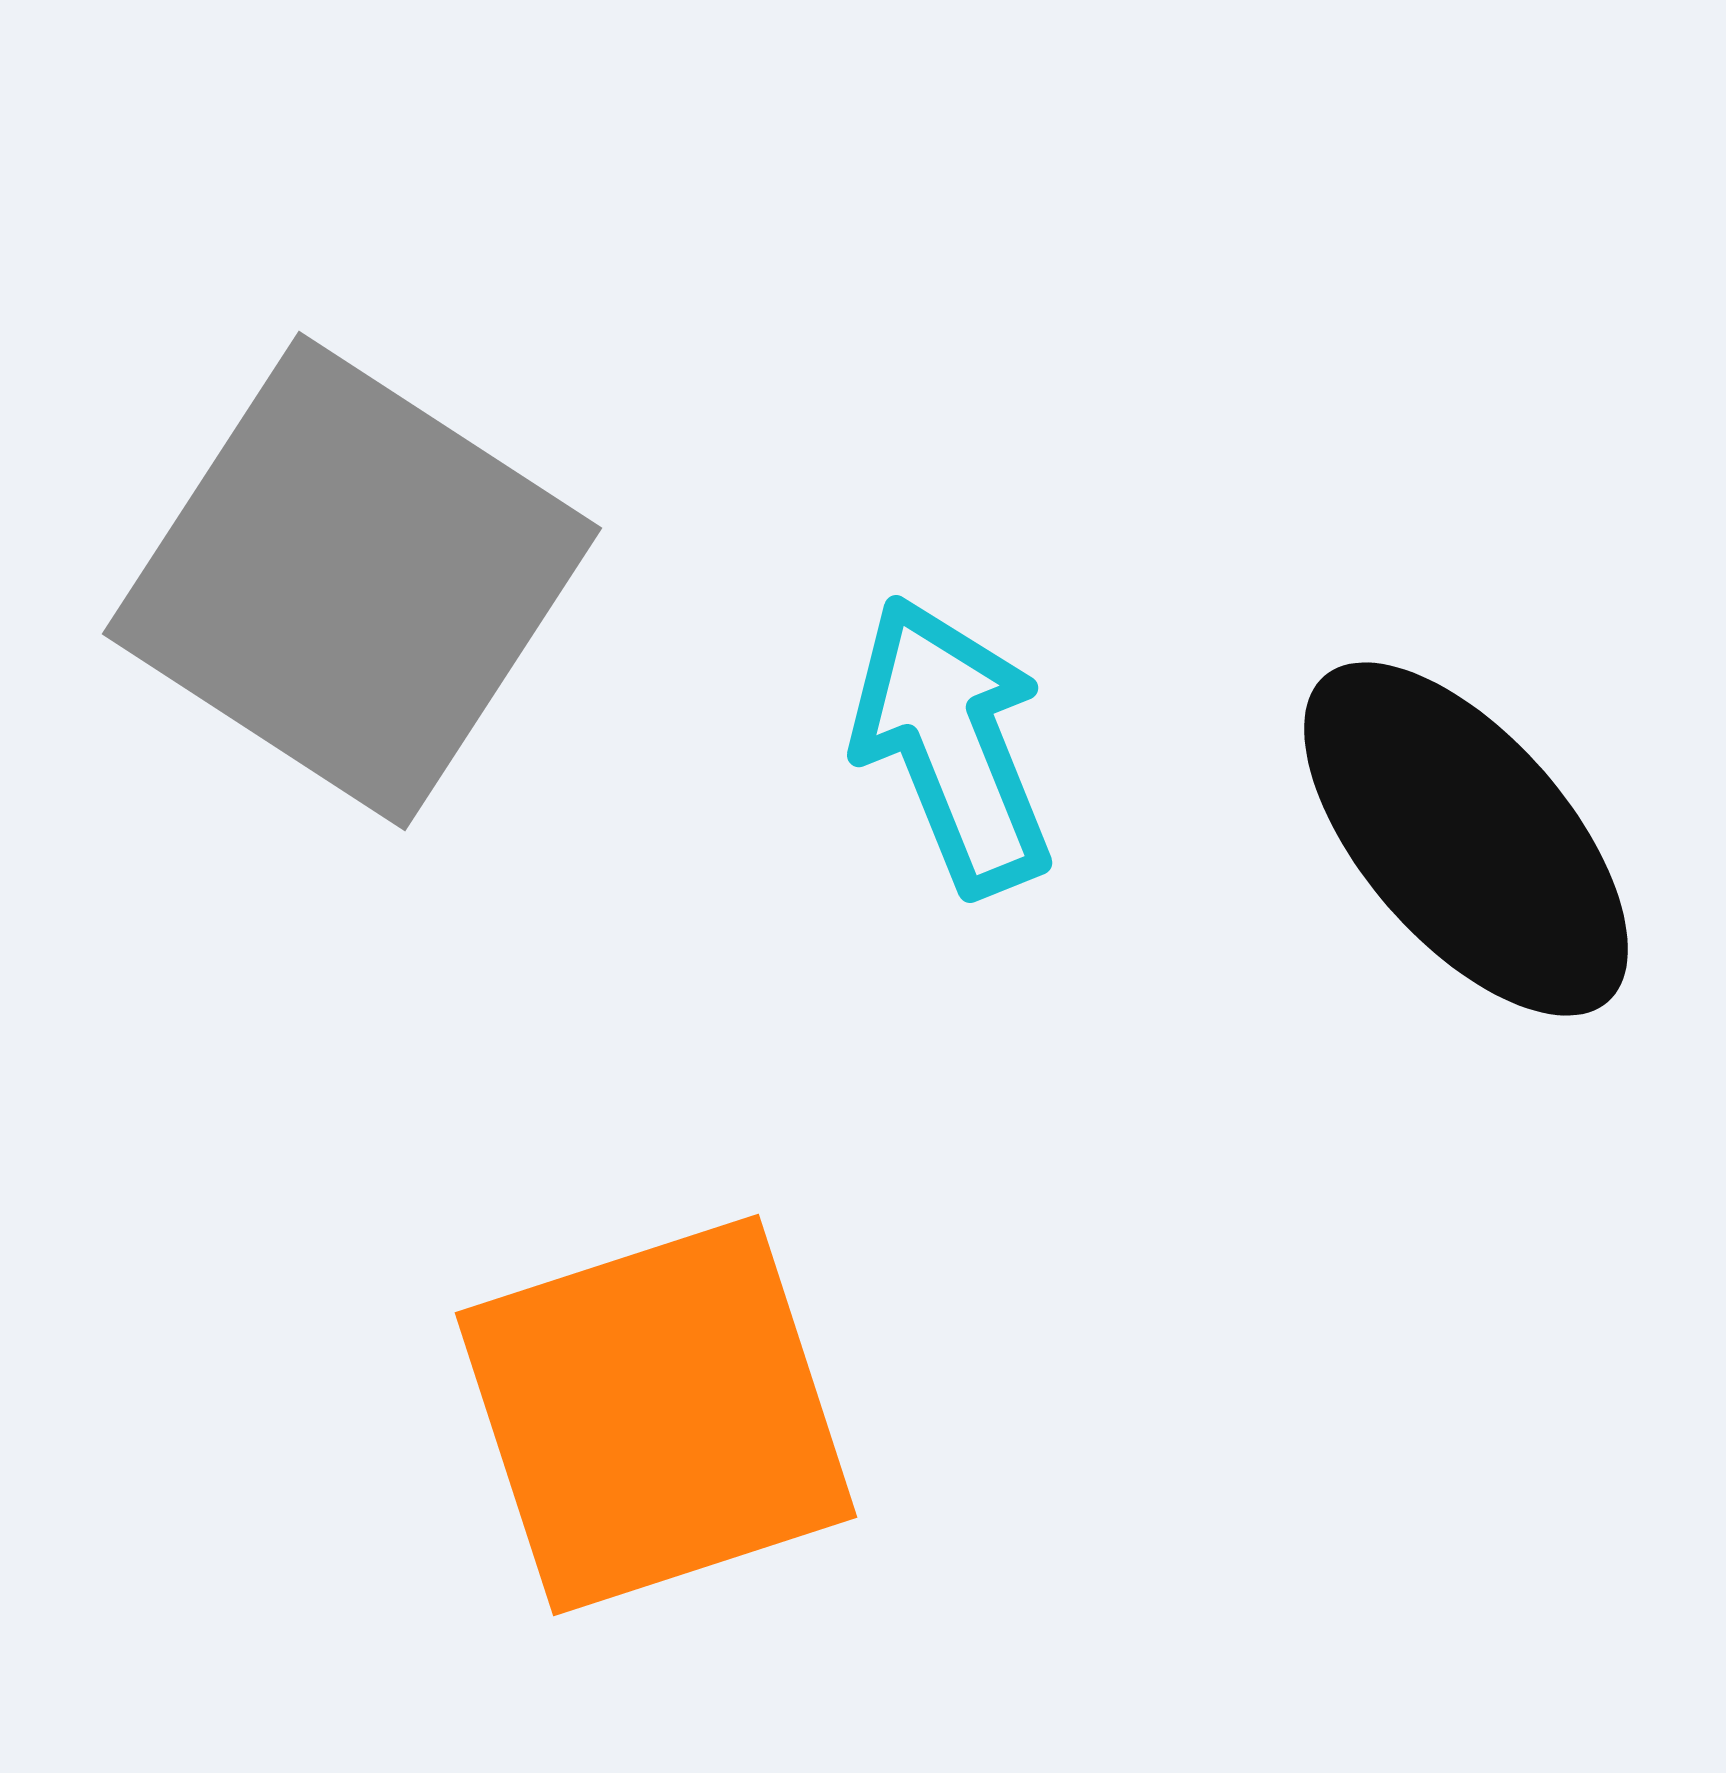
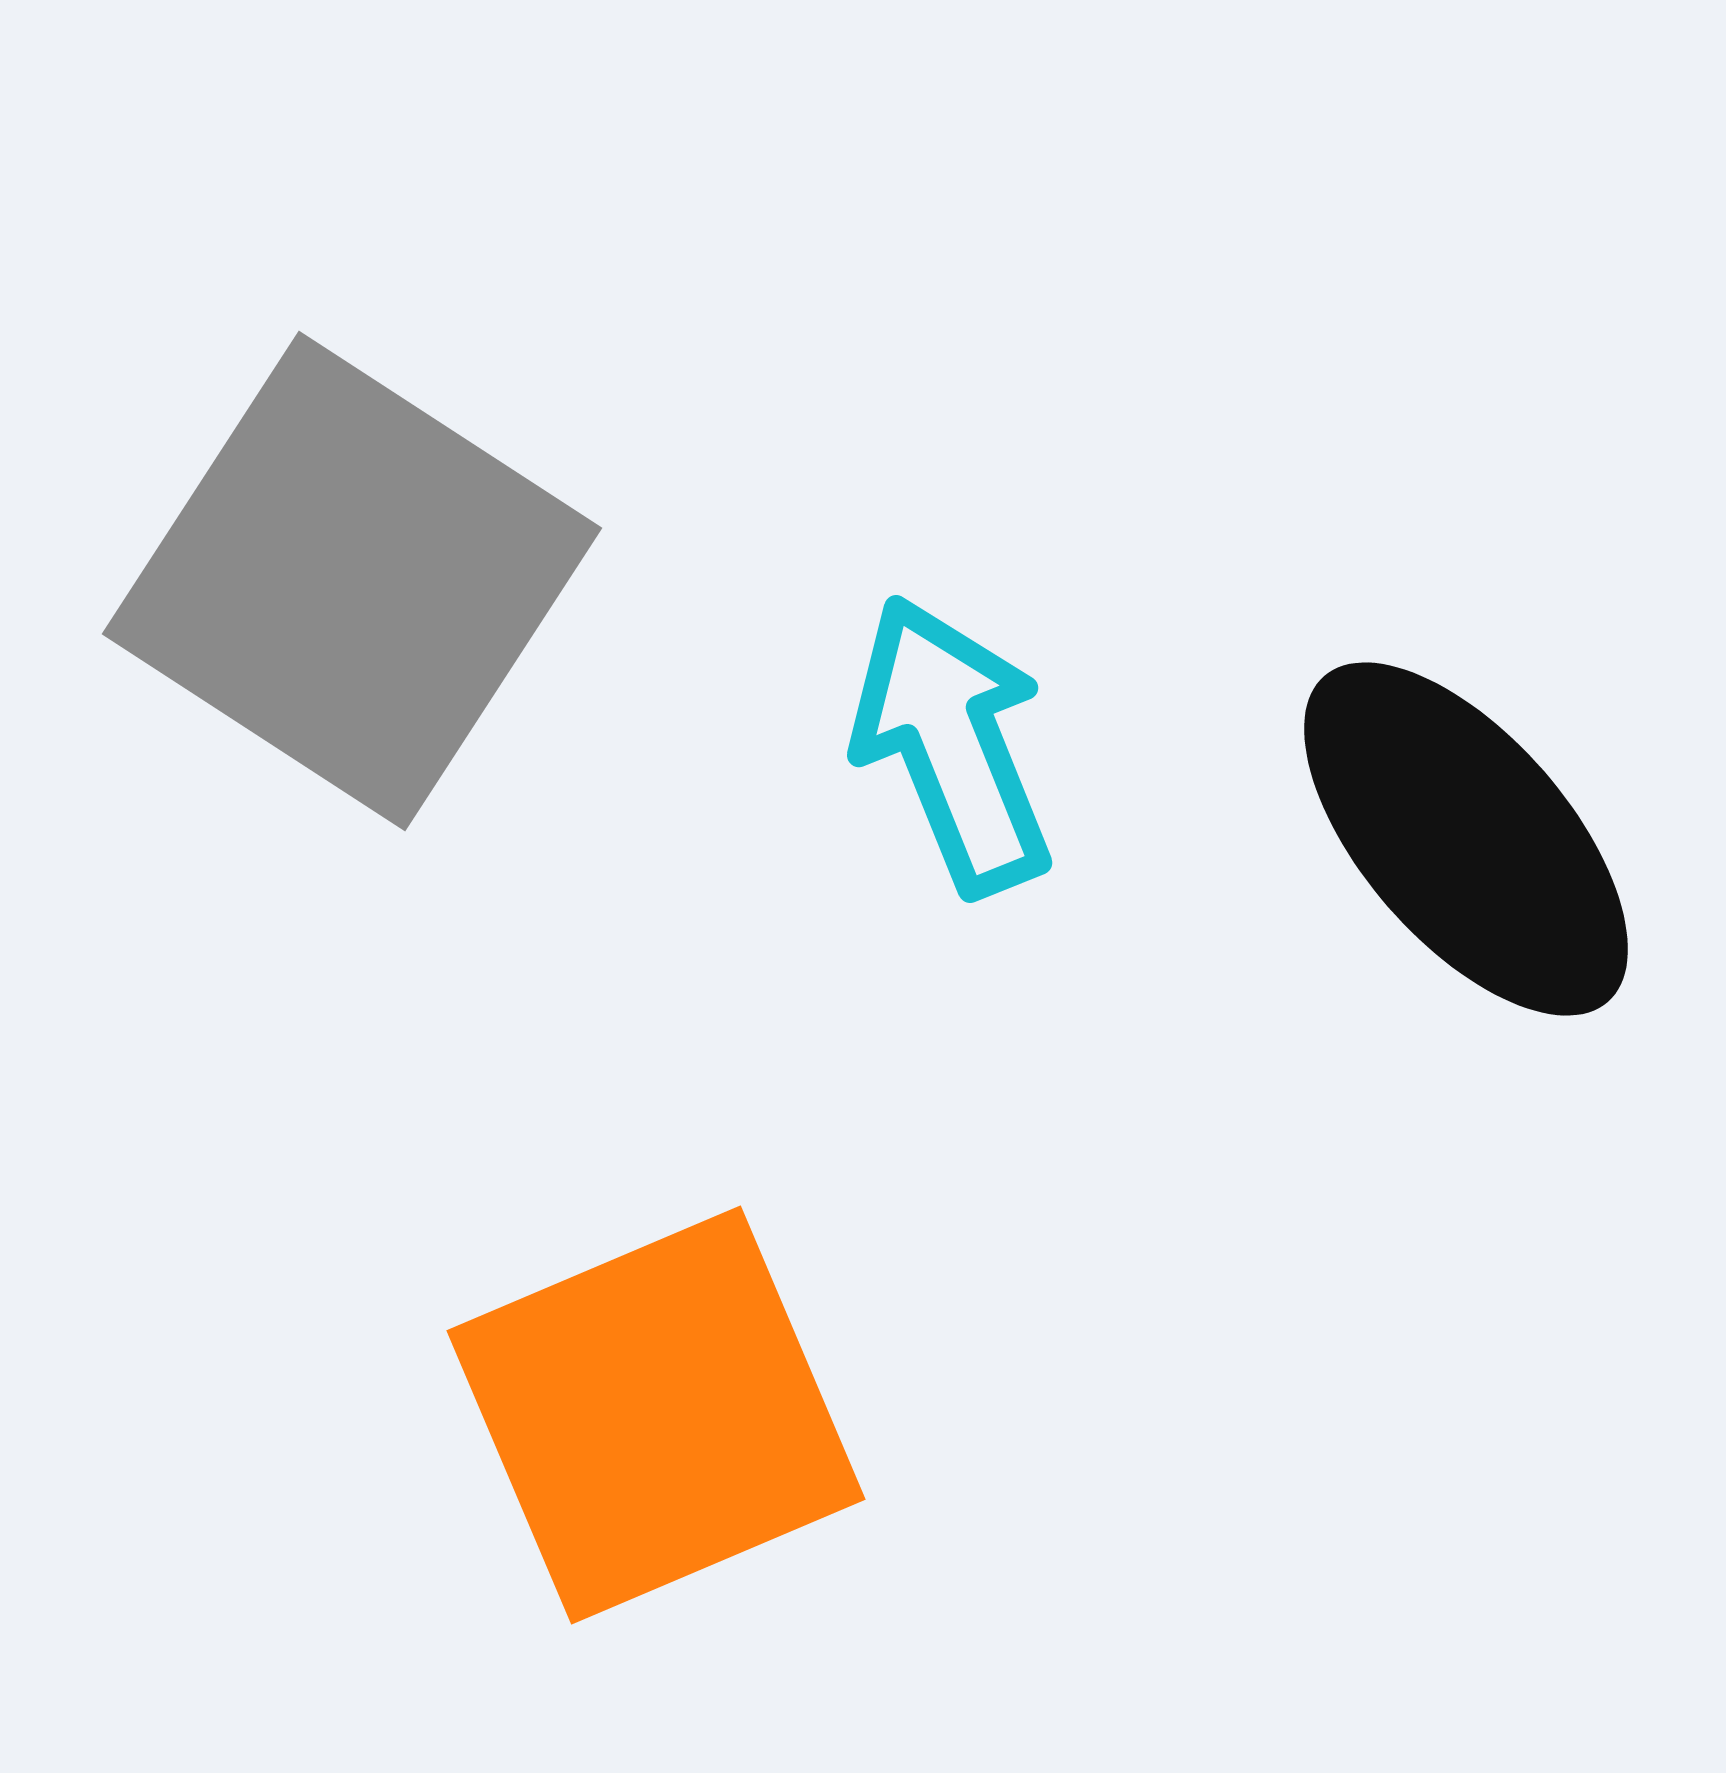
orange square: rotated 5 degrees counterclockwise
